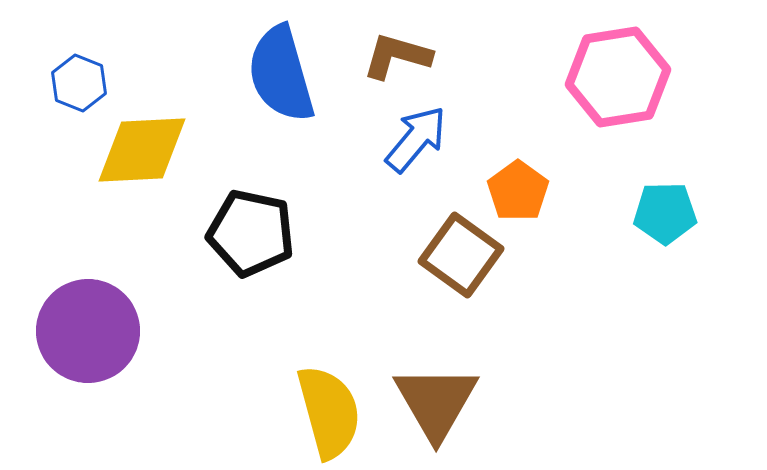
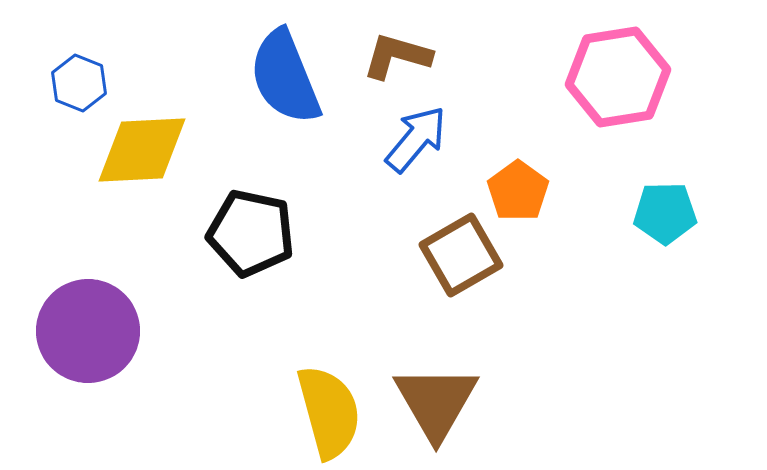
blue semicircle: moved 4 px right, 3 px down; rotated 6 degrees counterclockwise
brown square: rotated 24 degrees clockwise
